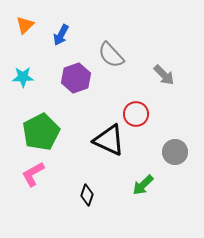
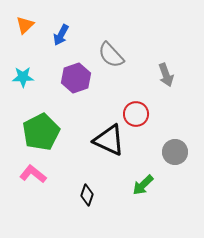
gray arrow: moved 2 px right; rotated 25 degrees clockwise
pink L-shape: rotated 68 degrees clockwise
